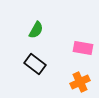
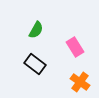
pink rectangle: moved 8 px left, 1 px up; rotated 48 degrees clockwise
orange cross: rotated 30 degrees counterclockwise
